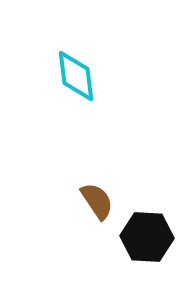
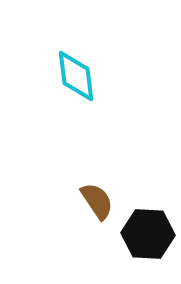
black hexagon: moved 1 px right, 3 px up
